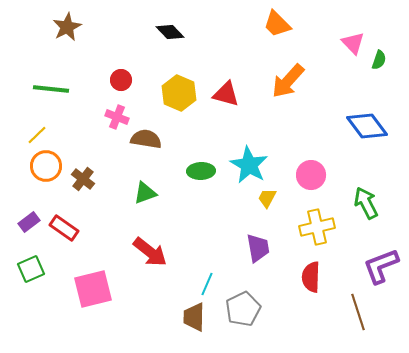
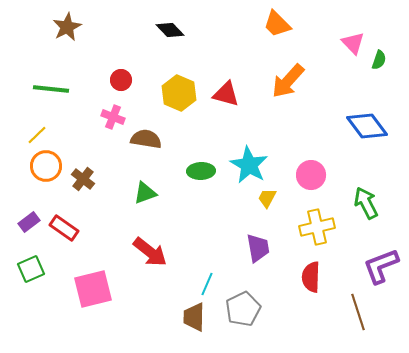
black diamond: moved 2 px up
pink cross: moved 4 px left
